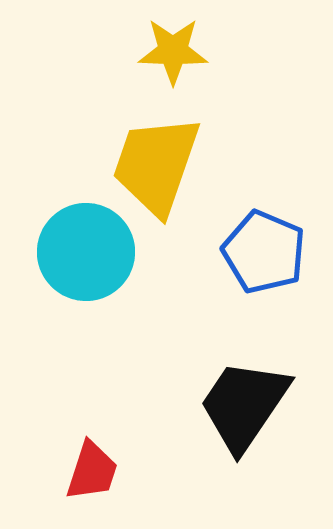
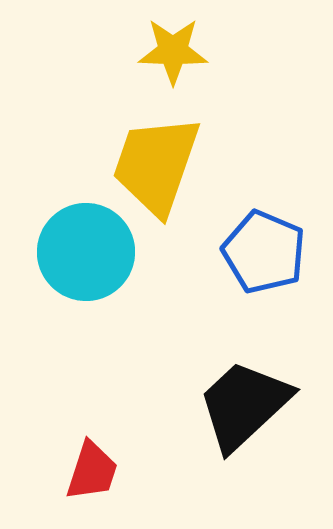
black trapezoid: rotated 13 degrees clockwise
